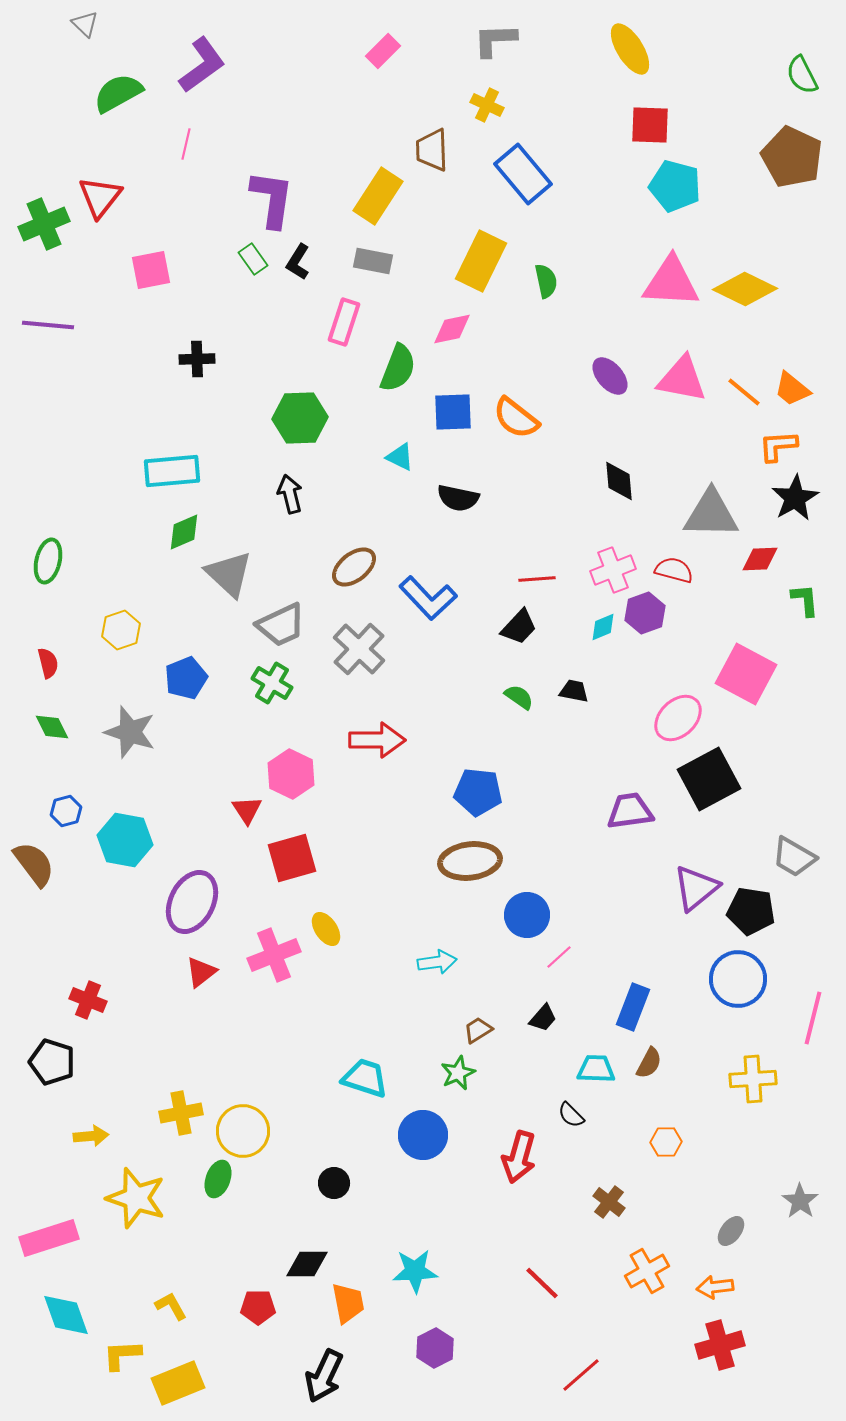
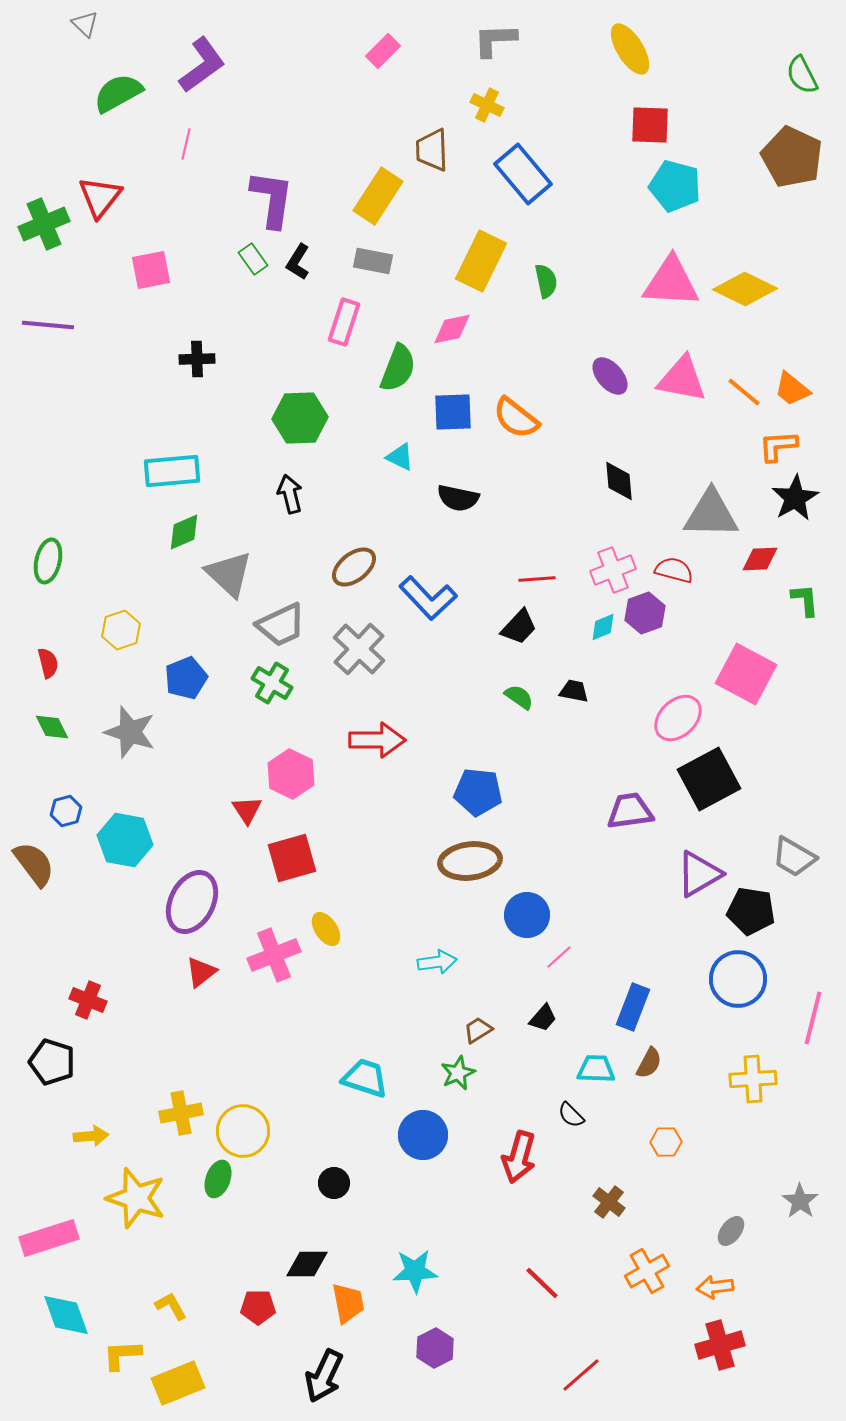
purple triangle at (696, 888): moved 3 px right, 14 px up; rotated 9 degrees clockwise
